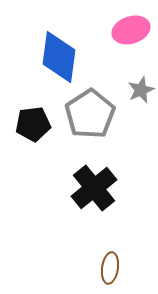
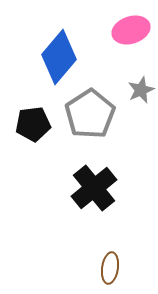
blue diamond: rotated 32 degrees clockwise
